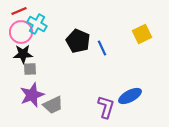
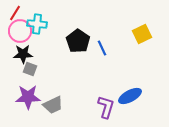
red line: moved 4 px left, 2 px down; rotated 35 degrees counterclockwise
cyan cross: rotated 24 degrees counterclockwise
pink circle: moved 1 px left, 1 px up
black pentagon: rotated 10 degrees clockwise
gray square: rotated 24 degrees clockwise
purple star: moved 4 px left, 2 px down; rotated 20 degrees clockwise
